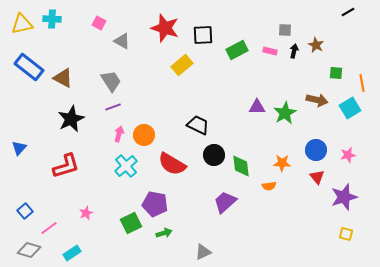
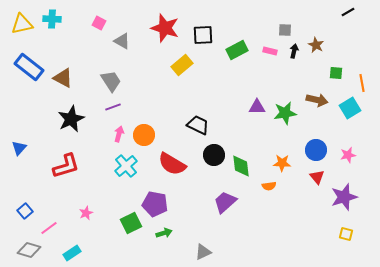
green star at (285, 113): rotated 20 degrees clockwise
